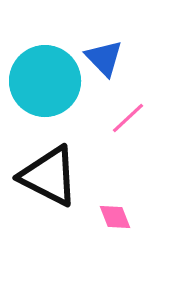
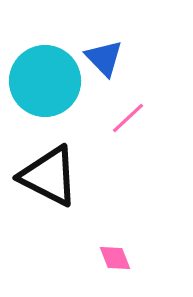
pink diamond: moved 41 px down
